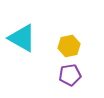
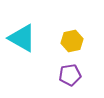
yellow hexagon: moved 3 px right, 5 px up
